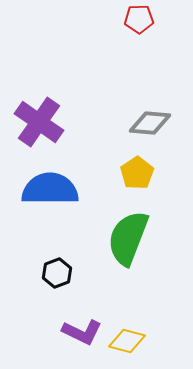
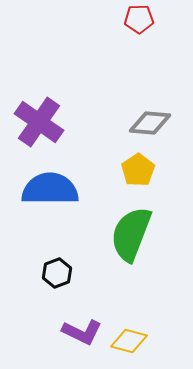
yellow pentagon: moved 1 px right, 3 px up
green semicircle: moved 3 px right, 4 px up
yellow diamond: moved 2 px right
